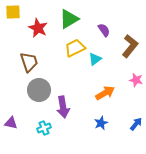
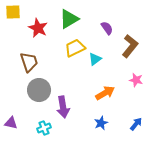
purple semicircle: moved 3 px right, 2 px up
